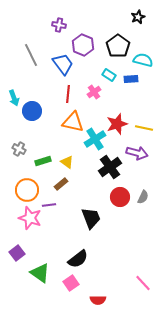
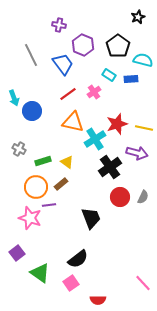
red line: rotated 48 degrees clockwise
orange circle: moved 9 px right, 3 px up
